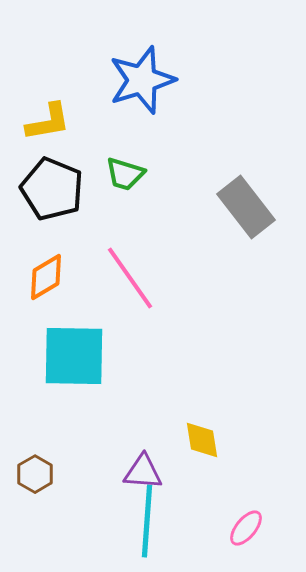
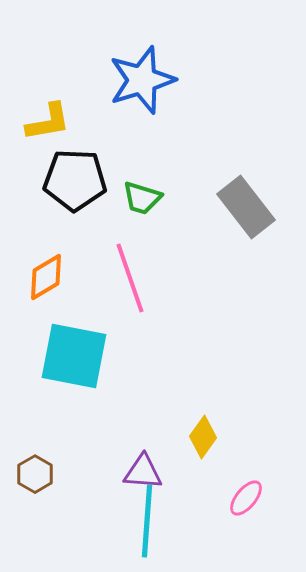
green trapezoid: moved 17 px right, 24 px down
black pentagon: moved 23 px right, 9 px up; rotated 20 degrees counterclockwise
pink line: rotated 16 degrees clockwise
cyan square: rotated 10 degrees clockwise
yellow diamond: moved 1 px right, 3 px up; rotated 45 degrees clockwise
pink ellipse: moved 30 px up
